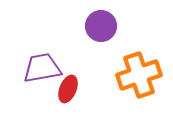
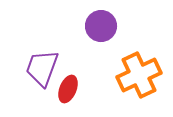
purple trapezoid: rotated 60 degrees counterclockwise
orange cross: rotated 6 degrees counterclockwise
